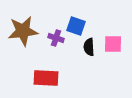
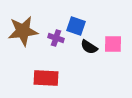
black semicircle: rotated 54 degrees counterclockwise
